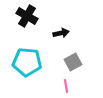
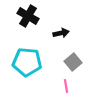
black cross: moved 1 px right
gray square: rotated 12 degrees counterclockwise
